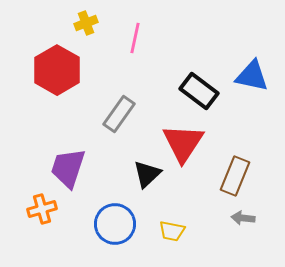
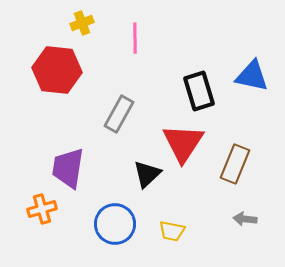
yellow cross: moved 4 px left
pink line: rotated 12 degrees counterclockwise
red hexagon: rotated 24 degrees counterclockwise
black rectangle: rotated 36 degrees clockwise
gray rectangle: rotated 6 degrees counterclockwise
purple trapezoid: rotated 9 degrees counterclockwise
brown rectangle: moved 12 px up
gray arrow: moved 2 px right, 1 px down
